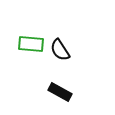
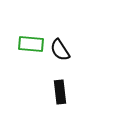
black rectangle: rotated 55 degrees clockwise
